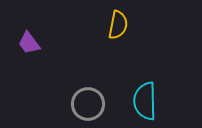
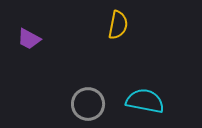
purple trapezoid: moved 4 px up; rotated 25 degrees counterclockwise
cyan semicircle: rotated 102 degrees clockwise
